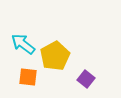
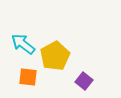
purple square: moved 2 px left, 2 px down
